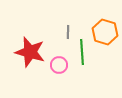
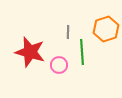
orange hexagon: moved 1 px right, 3 px up; rotated 25 degrees clockwise
